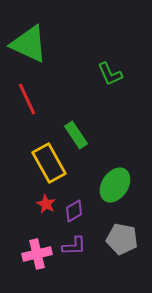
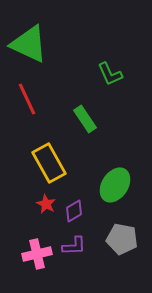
green rectangle: moved 9 px right, 16 px up
